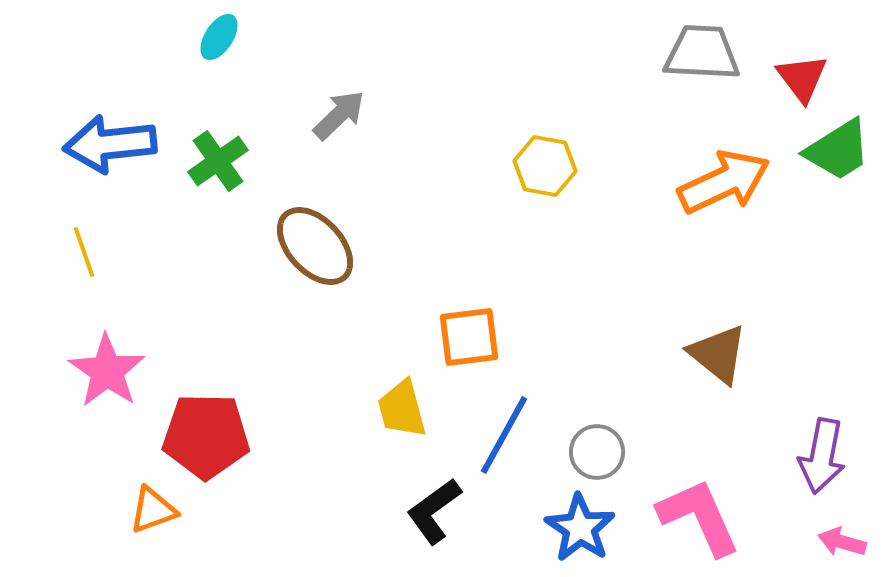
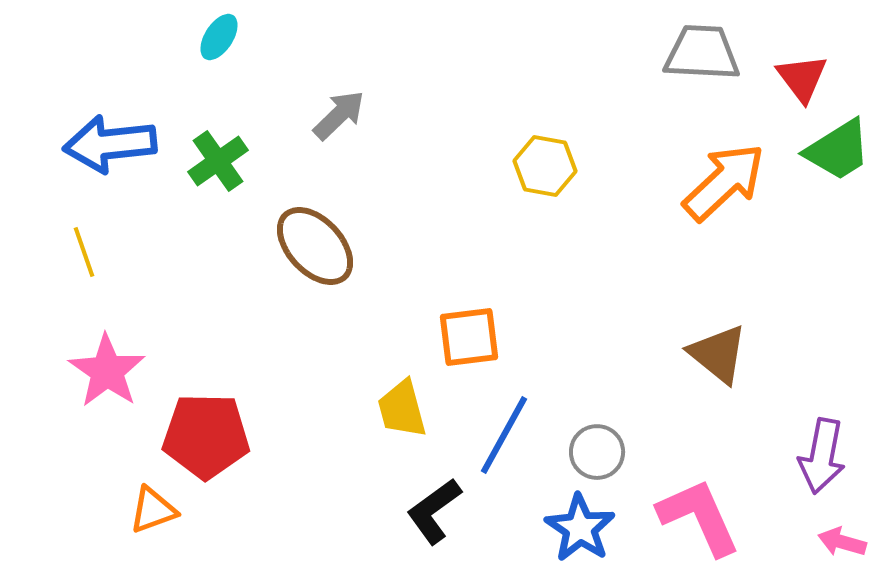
orange arrow: rotated 18 degrees counterclockwise
